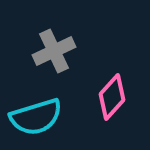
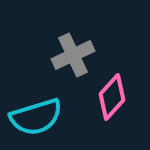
gray cross: moved 19 px right, 4 px down
